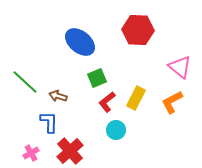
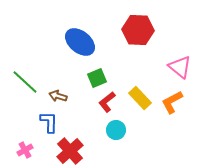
yellow rectangle: moved 4 px right; rotated 70 degrees counterclockwise
pink cross: moved 6 px left, 3 px up
